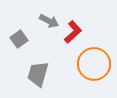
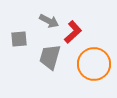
gray square: rotated 30 degrees clockwise
gray trapezoid: moved 12 px right, 17 px up
